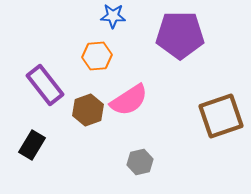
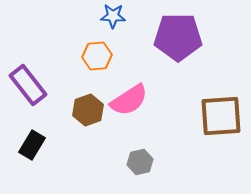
purple pentagon: moved 2 px left, 2 px down
purple rectangle: moved 17 px left
brown square: rotated 15 degrees clockwise
